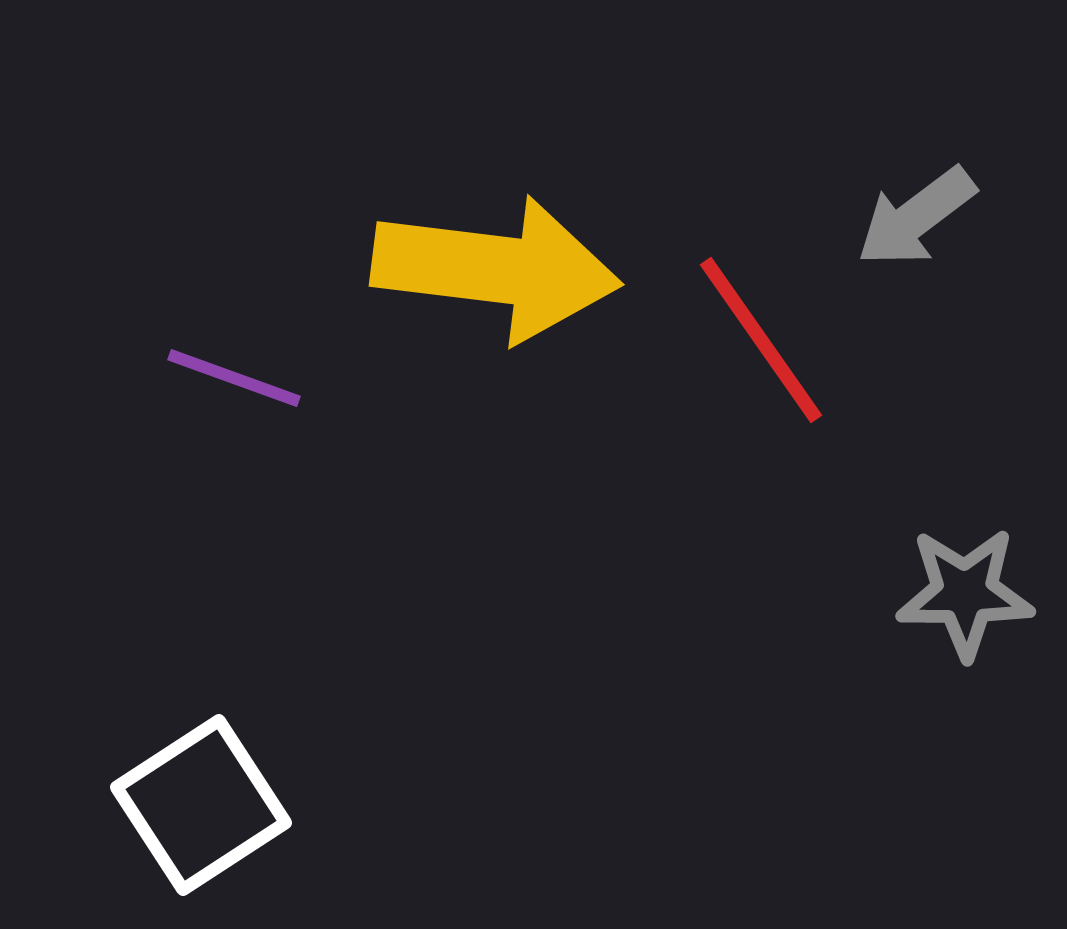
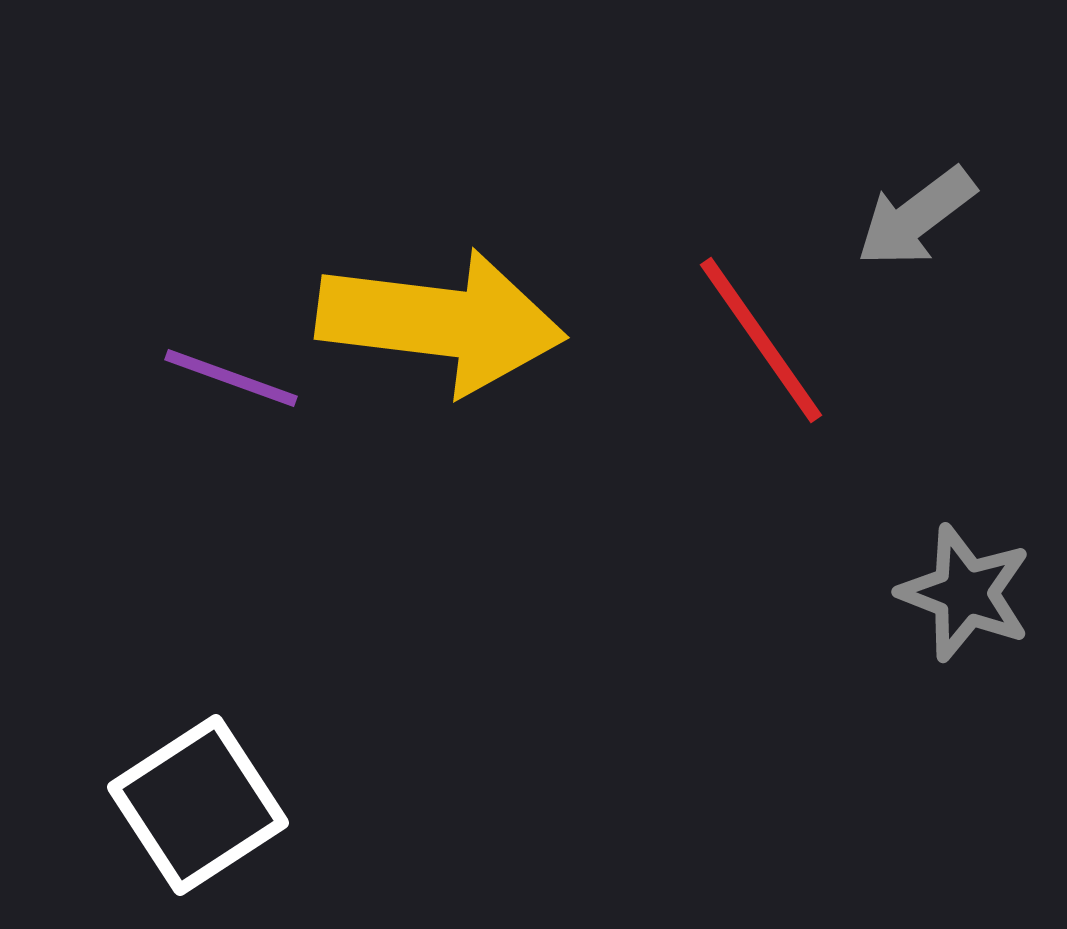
yellow arrow: moved 55 px left, 53 px down
purple line: moved 3 px left
gray star: rotated 21 degrees clockwise
white square: moved 3 px left
